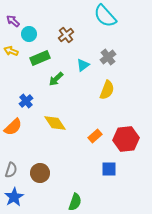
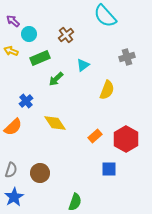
gray cross: moved 19 px right; rotated 21 degrees clockwise
red hexagon: rotated 25 degrees counterclockwise
